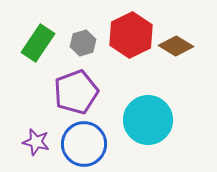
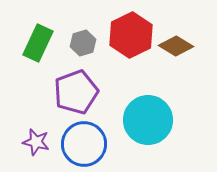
green rectangle: rotated 9 degrees counterclockwise
